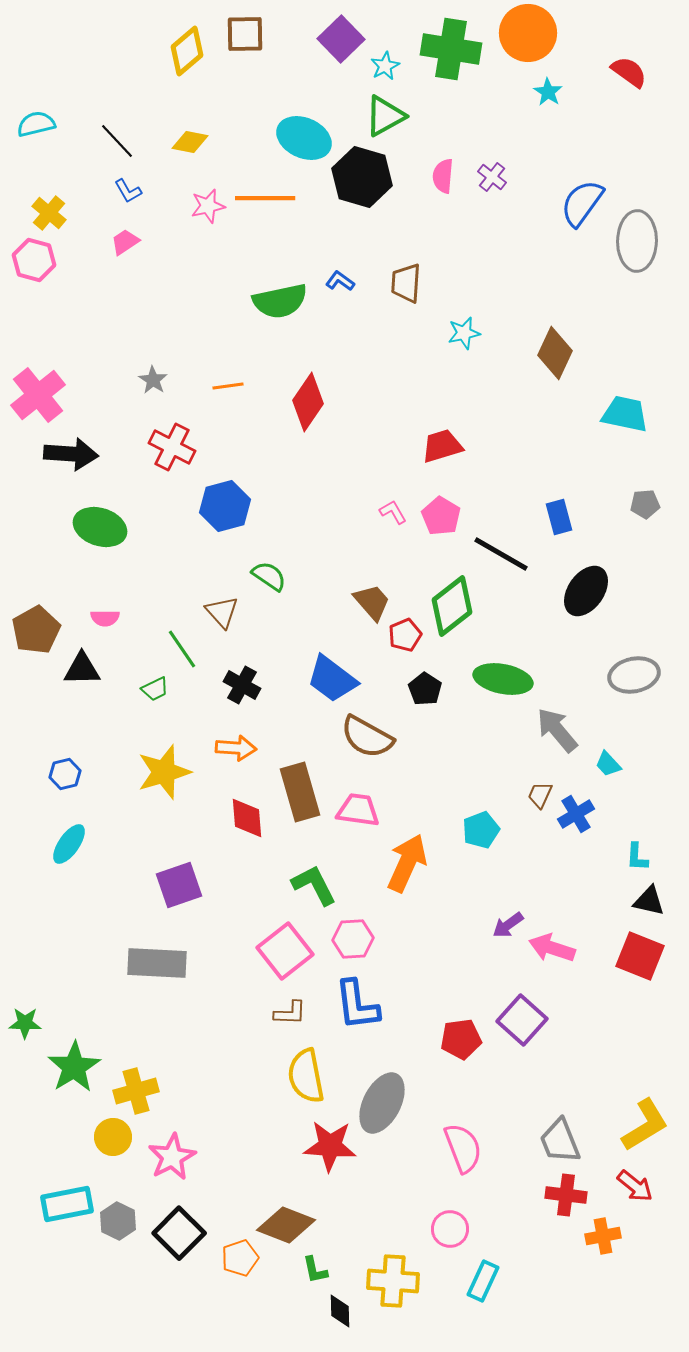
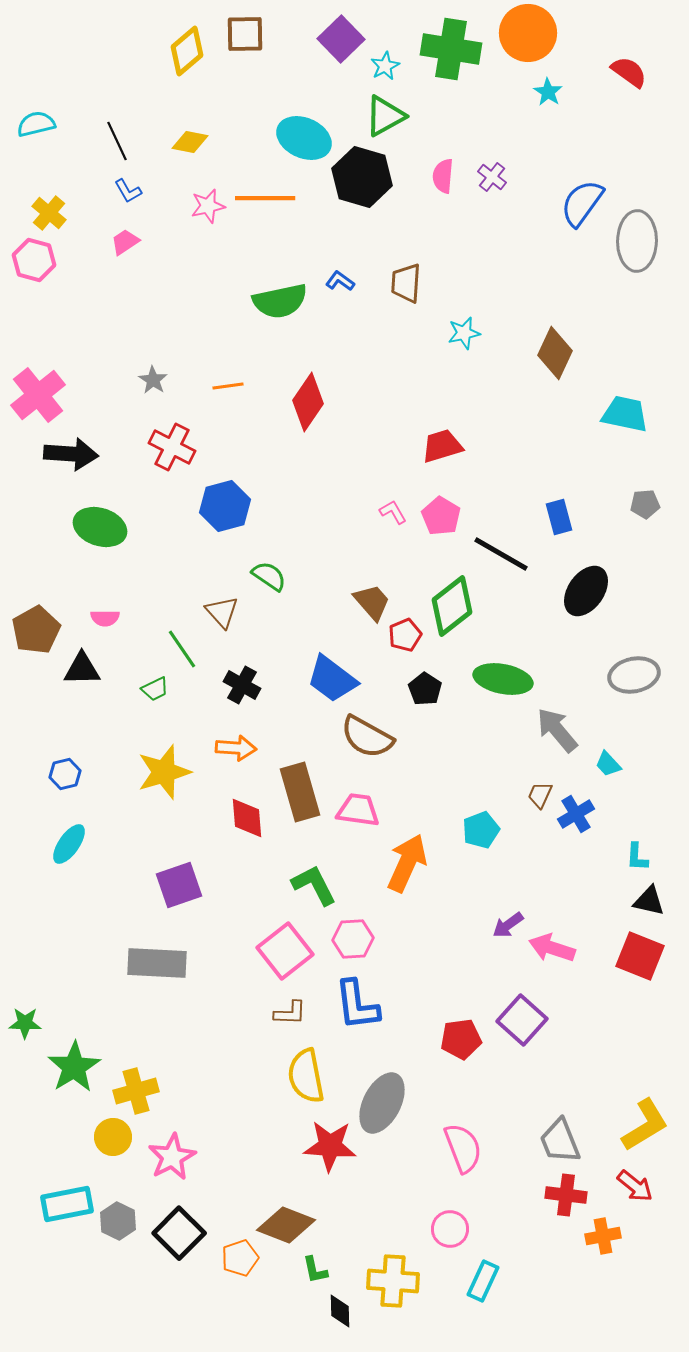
black line at (117, 141): rotated 18 degrees clockwise
